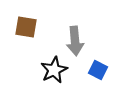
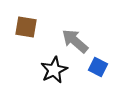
gray arrow: rotated 136 degrees clockwise
blue square: moved 3 px up
